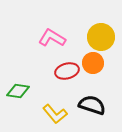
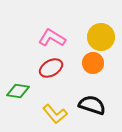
red ellipse: moved 16 px left, 3 px up; rotated 15 degrees counterclockwise
